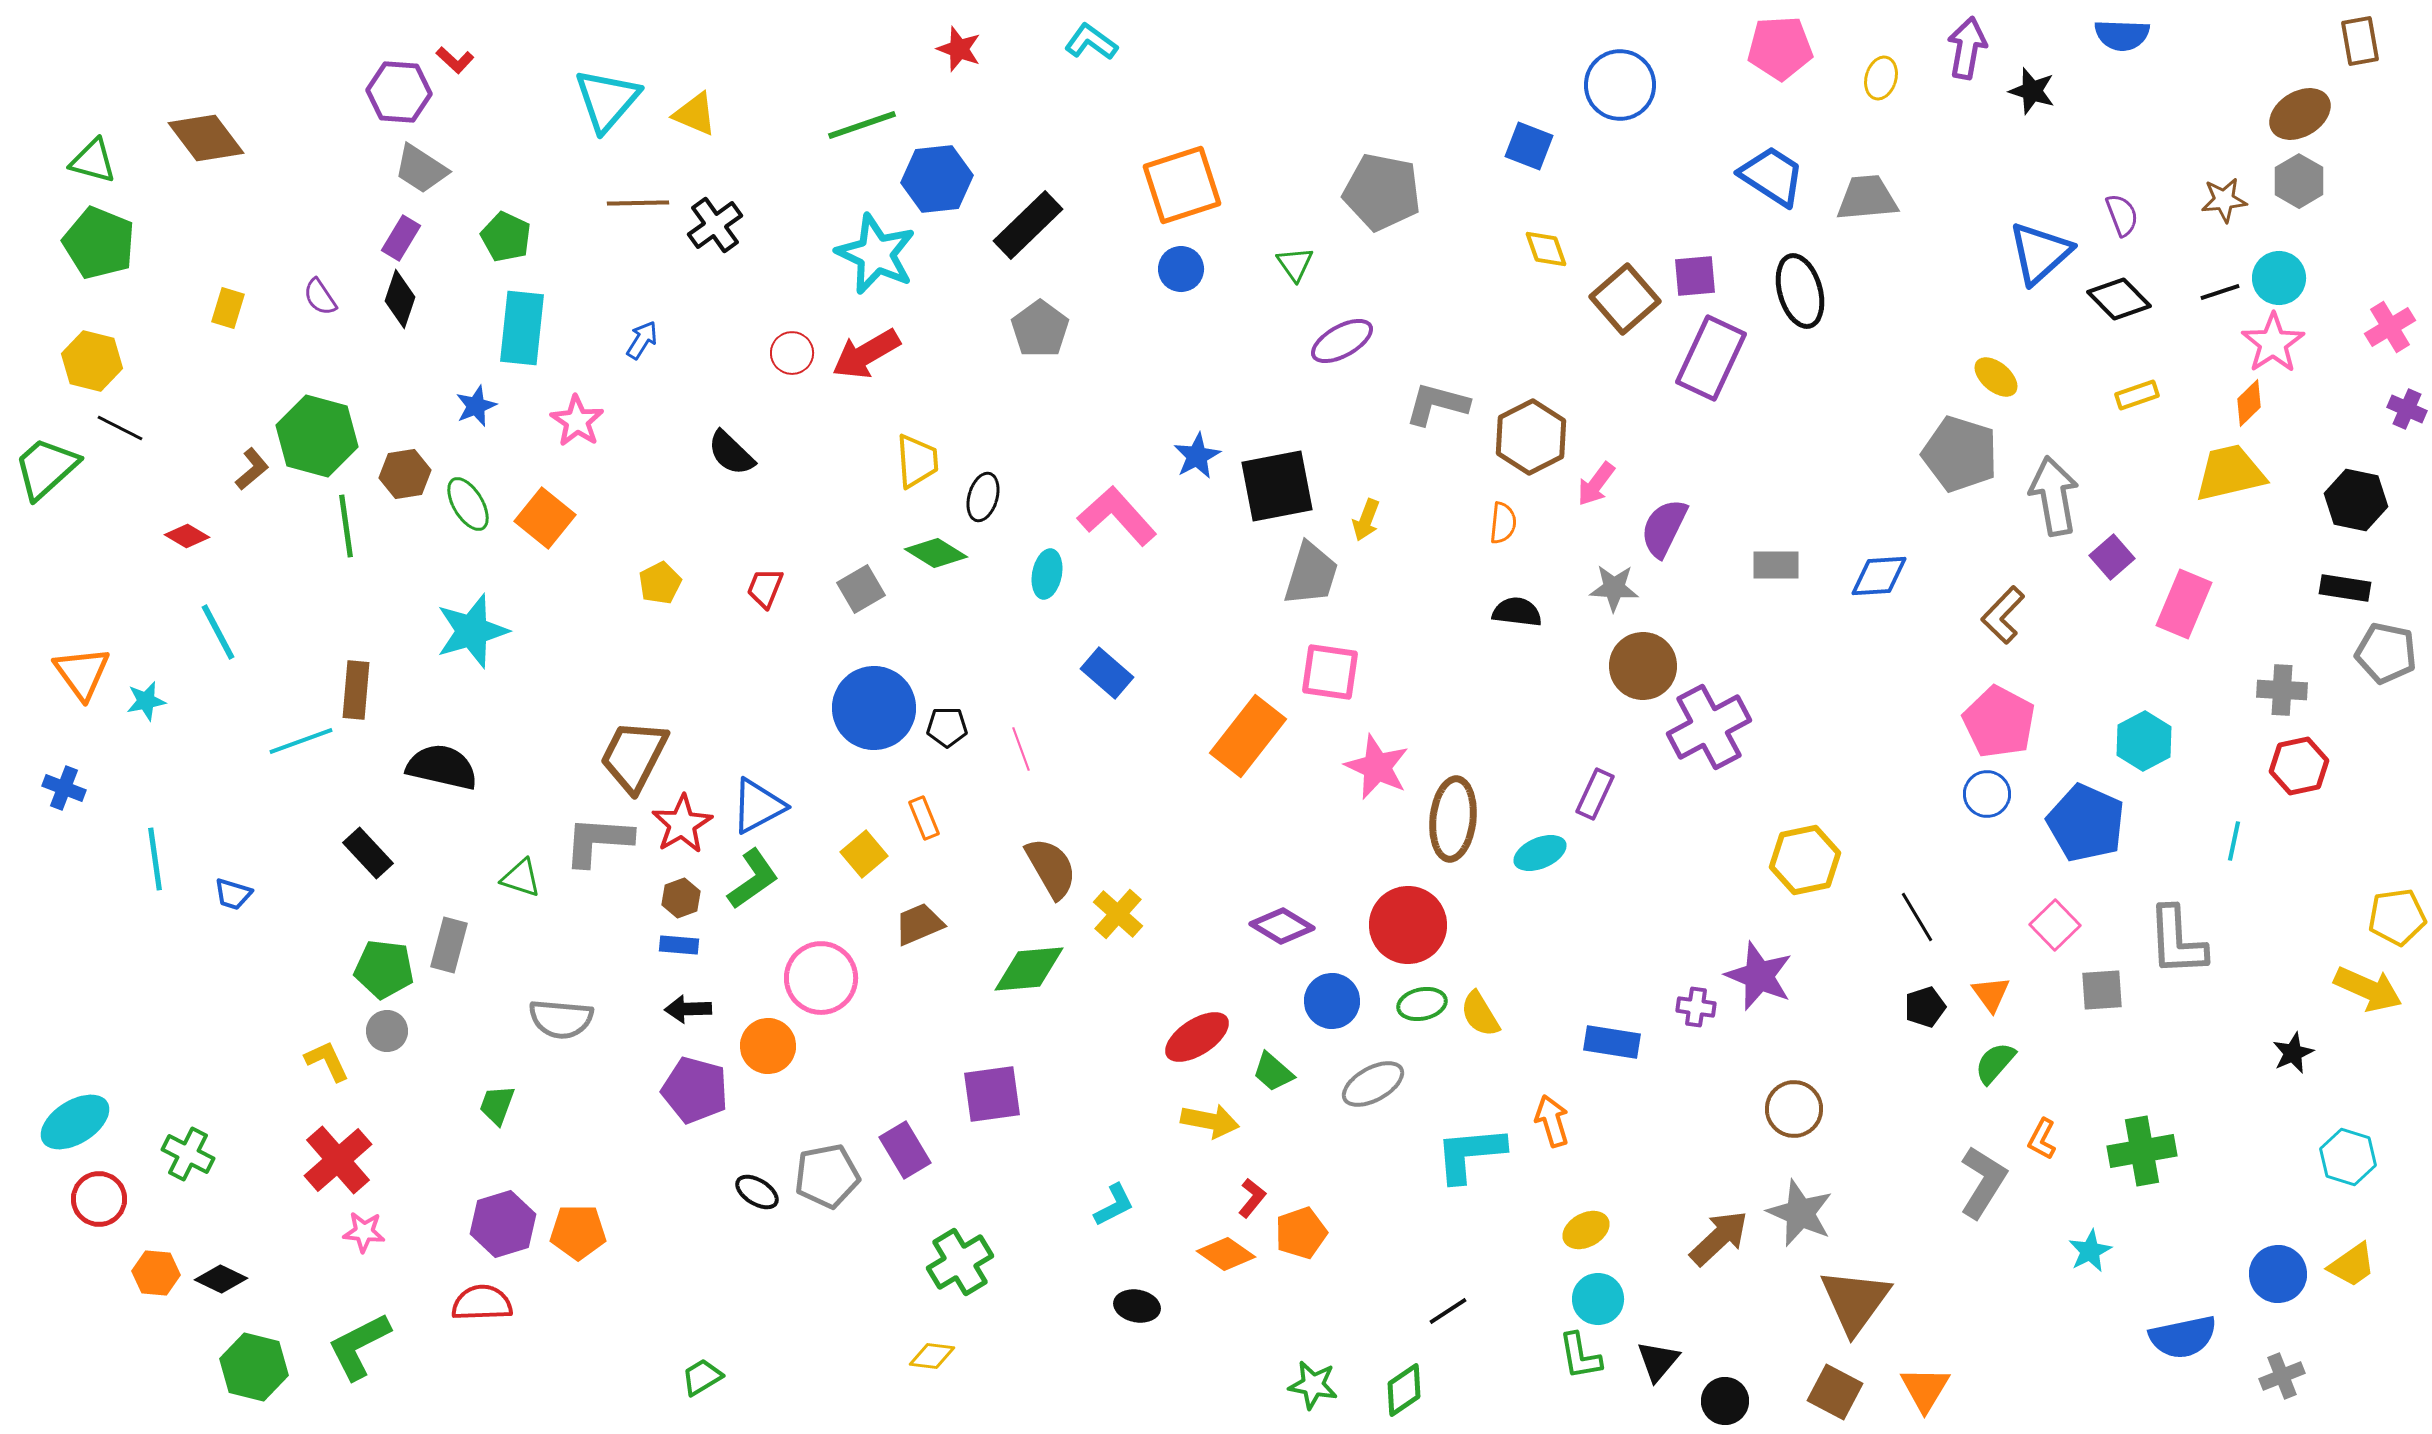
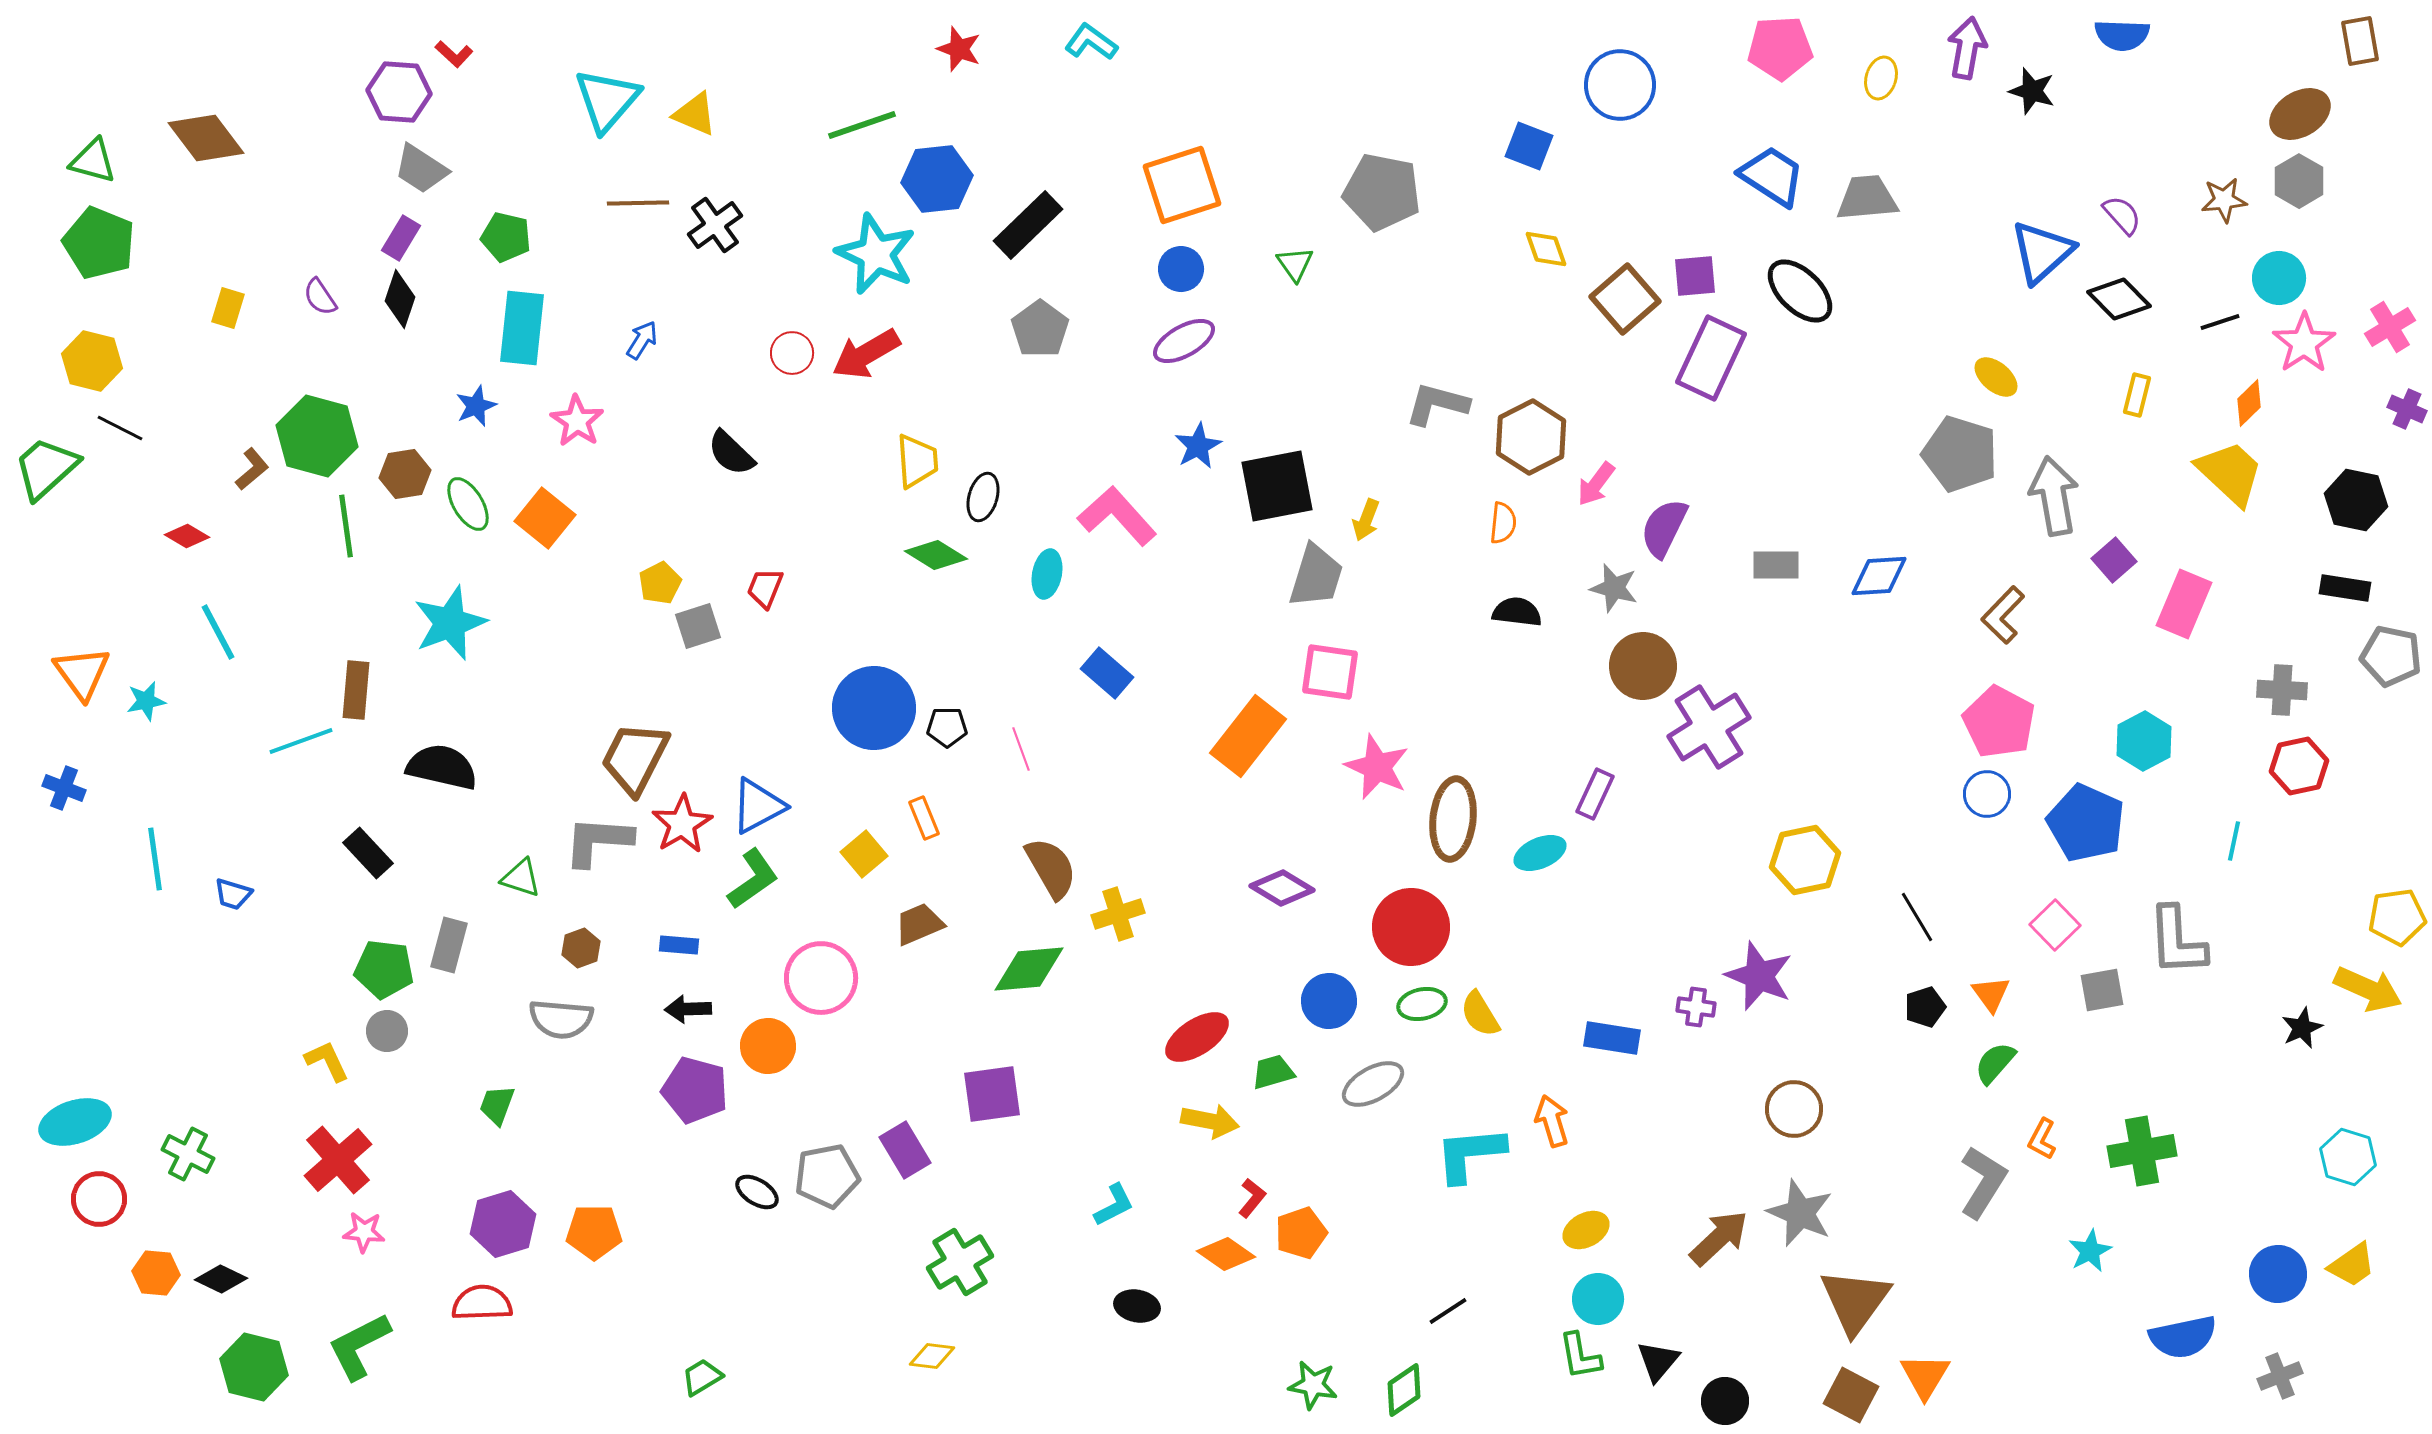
red L-shape at (455, 60): moved 1 px left, 6 px up
purple semicircle at (2122, 215): rotated 21 degrees counterclockwise
green pentagon at (506, 237): rotated 12 degrees counterclockwise
blue triangle at (2040, 253): moved 2 px right, 1 px up
black ellipse at (1800, 291): rotated 30 degrees counterclockwise
black line at (2220, 292): moved 30 px down
purple ellipse at (1342, 341): moved 158 px left
pink star at (2273, 343): moved 31 px right
yellow rectangle at (2137, 395): rotated 57 degrees counterclockwise
blue star at (1197, 456): moved 1 px right, 10 px up
yellow trapezoid at (2230, 473): rotated 56 degrees clockwise
green diamond at (936, 553): moved 2 px down
purple square at (2112, 557): moved 2 px right, 3 px down
gray trapezoid at (1311, 574): moved 5 px right, 2 px down
gray star at (1614, 588): rotated 12 degrees clockwise
gray square at (861, 589): moved 163 px left, 37 px down; rotated 12 degrees clockwise
cyan star at (472, 631): moved 22 px left, 8 px up; rotated 4 degrees counterclockwise
gray pentagon at (2386, 653): moved 5 px right, 3 px down
purple cross at (1709, 727): rotated 4 degrees counterclockwise
brown trapezoid at (634, 756): moved 1 px right, 2 px down
brown hexagon at (681, 898): moved 100 px left, 50 px down
yellow cross at (1118, 914): rotated 30 degrees clockwise
red circle at (1408, 925): moved 3 px right, 2 px down
purple diamond at (1282, 926): moved 38 px up
gray square at (2102, 990): rotated 6 degrees counterclockwise
blue circle at (1332, 1001): moved 3 px left
blue rectangle at (1612, 1042): moved 4 px up
black star at (2293, 1053): moved 9 px right, 25 px up
green trapezoid at (1273, 1072): rotated 123 degrees clockwise
cyan ellipse at (75, 1122): rotated 14 degrees clockwise
orange pentagon at (578, 1232): moved 16 px right
gray cross at (2282, 1376): moved 2 px left
orange triangle at (1925, 1389): moved 13 px up
brown square at (1835, 1392): moved 16 px right, 3 px down
